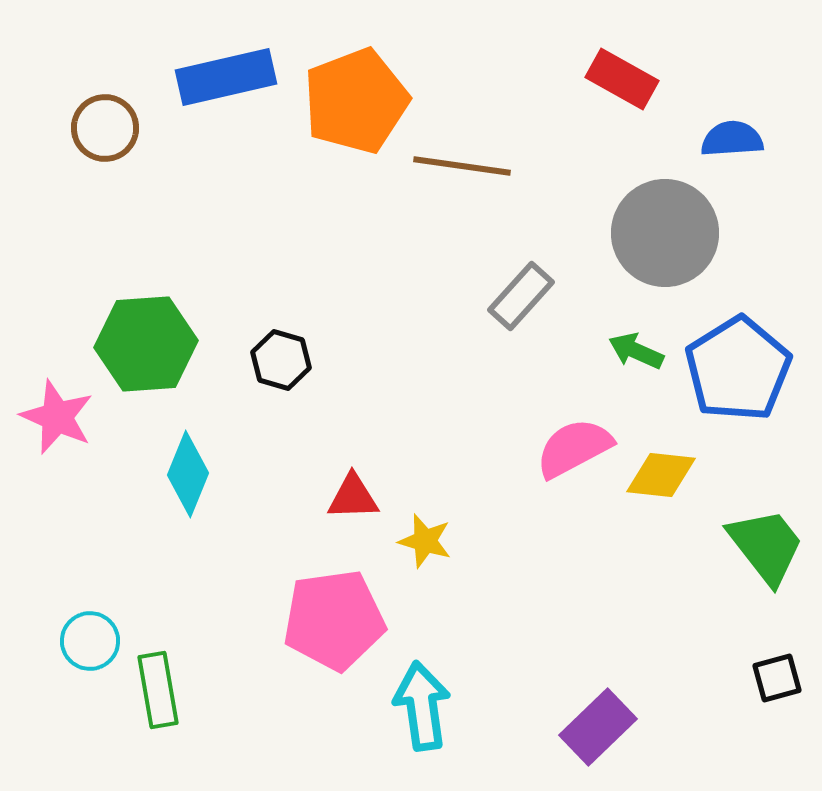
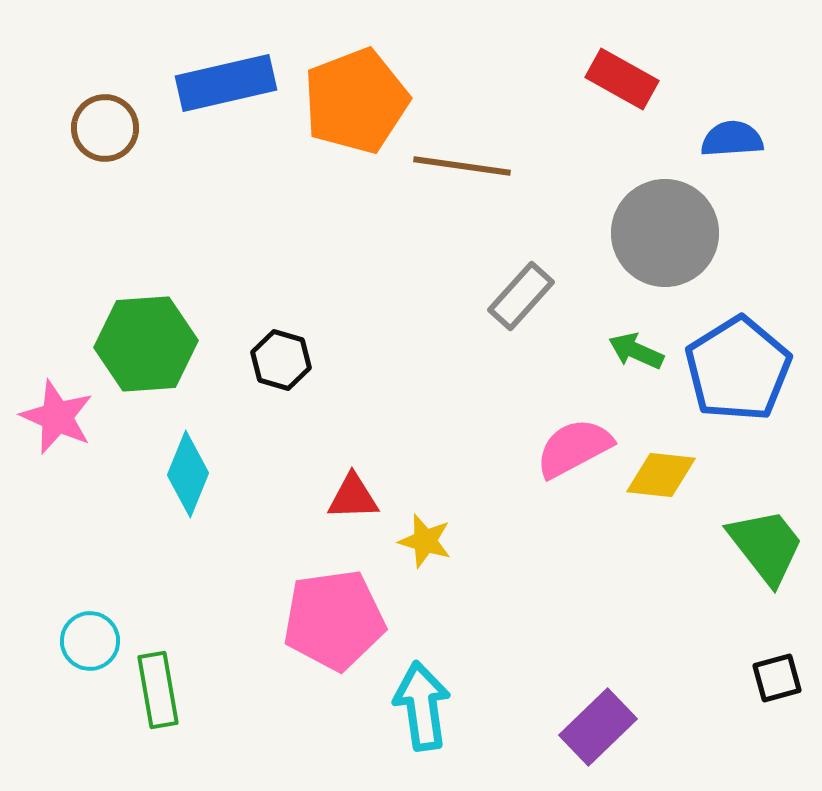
blue rectangle: moved 6 px down
